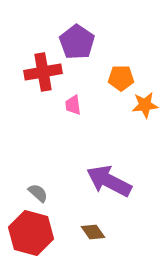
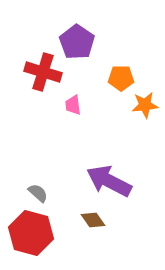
red cross: rotated 27 degrees clockwise
brown diamond: moved 12 px up
